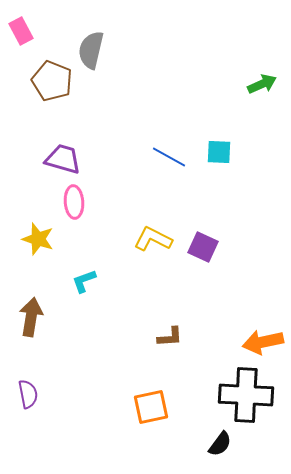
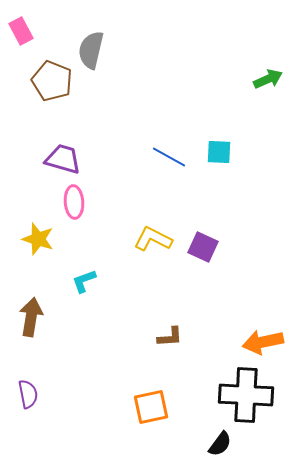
green arrow: moved 6 px right, 5 px up
